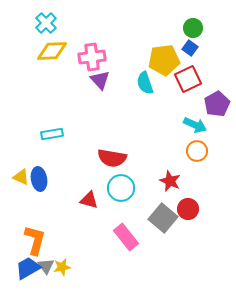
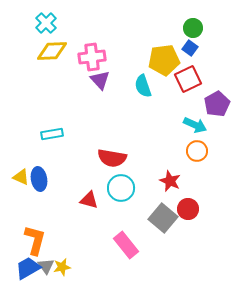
cyan semicircle: moved 2 px left, 3 px down
pink rectangle: moved 8 px down
